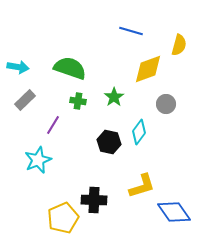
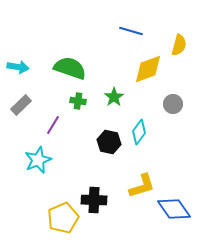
gray rectangle: moved 4 px left, 5 px down
gray circle: moved 7 px right
blue diamond: moved 3 px up
